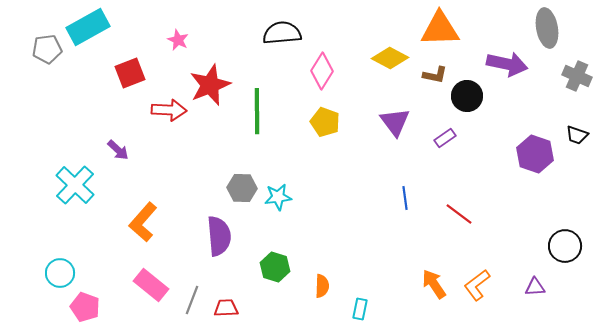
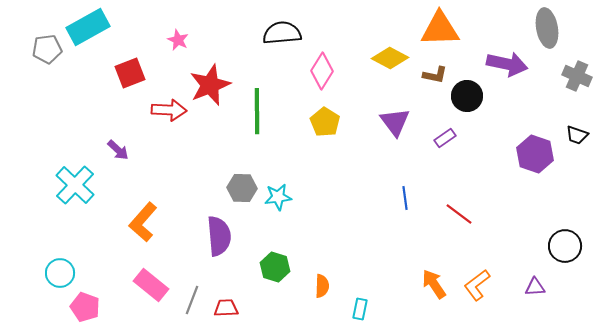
yellow pentagon at (325, 122): rotated 12 degrees clockwise
